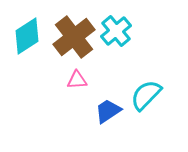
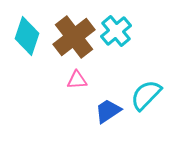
cyan diamond: rotated 39 degrees counterclockwise
